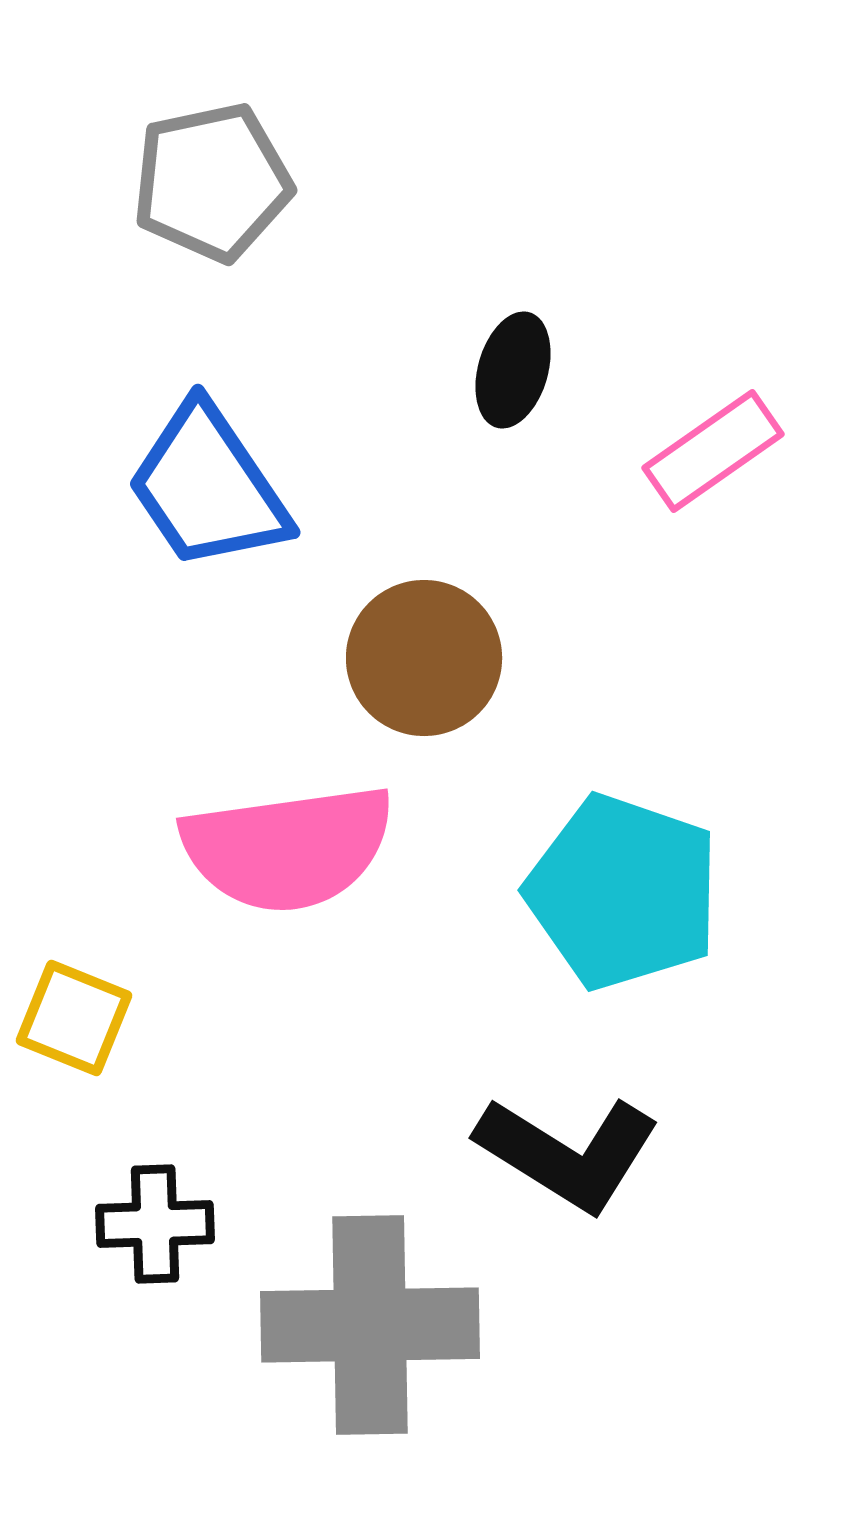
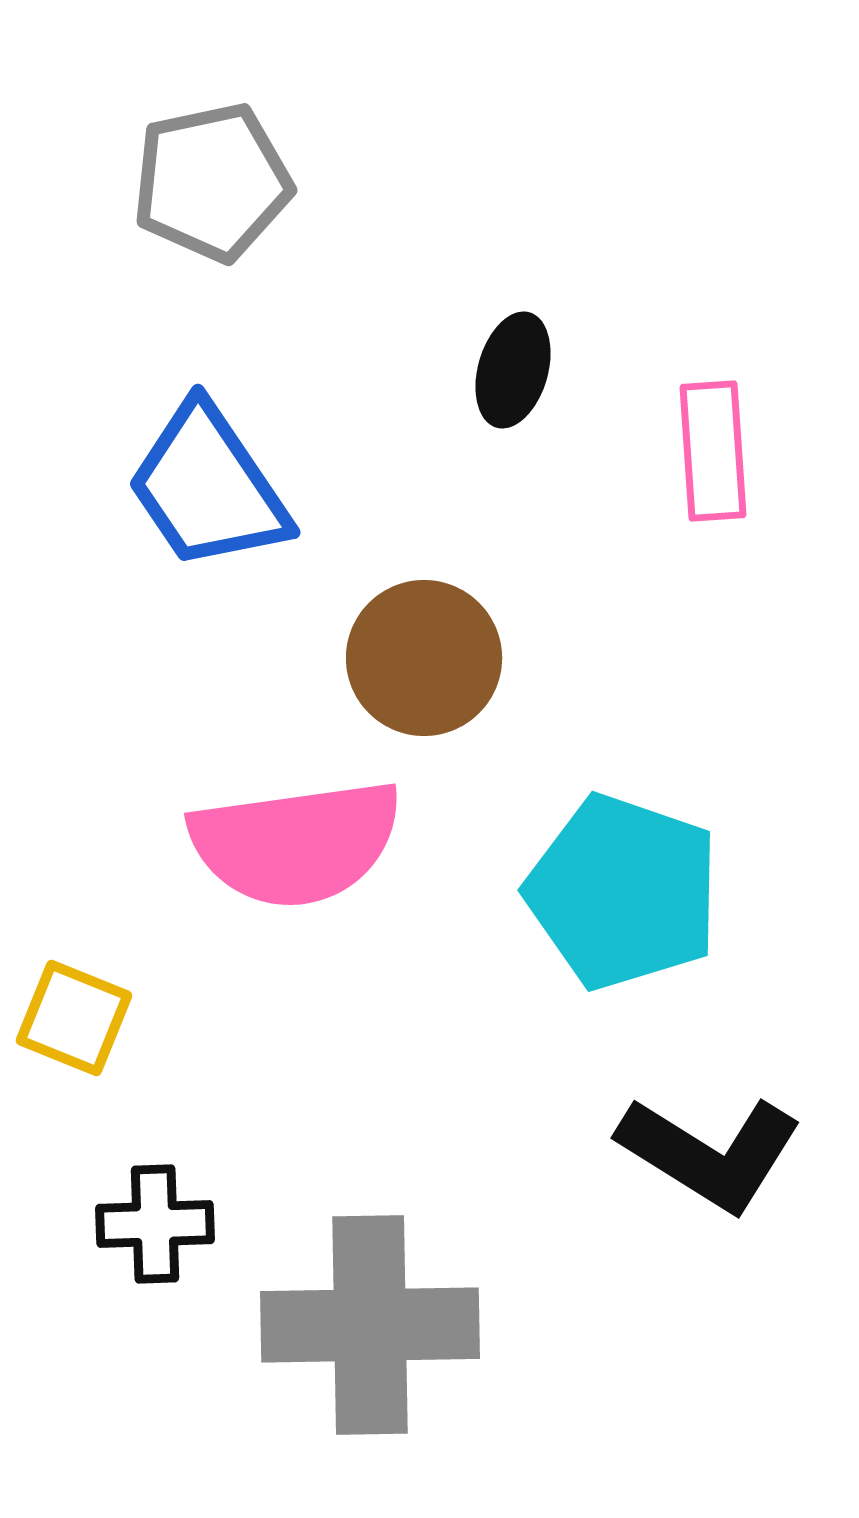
pink rectangle: rotated 59 degrees counterclockwise
pink semicircle: moved 8 px right, 5 px up
black L-shape: moved 142 px right
